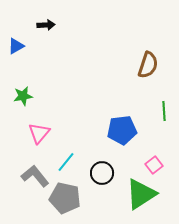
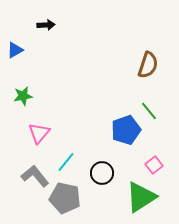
blue triangle: moved 1 px left, 4 px down
green line: moved 15 px left; rotated 36 degrees counterclockwise
blue pentagon: moved 4 px right; rotated 12 degrees counterclockwise
green triangle: moved 3 px down
